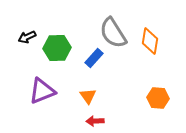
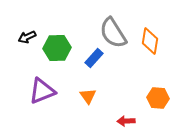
red arrow: moved 31 px right
